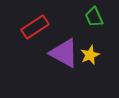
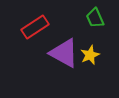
green trapezoid: moved 1 px right, 1 px down
